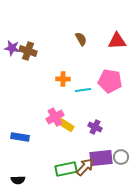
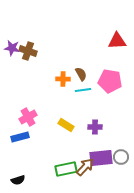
brown semicircle: moved 35 px down
pink cross: moved 27 px left
purple cross: rotated 24 degrees counterclockwise
blue rectangle: rotated 24 degrees counterclockwise
black semicircle: rotated 16 degrees counterclockwise
